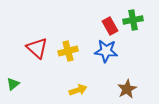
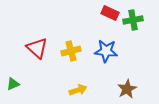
red rectangle: moved 13 px up; rotated 36 degrees counterclockwise
yellow cross: moved 3 px right
green triangle: rotated 16 degrees clockwise
